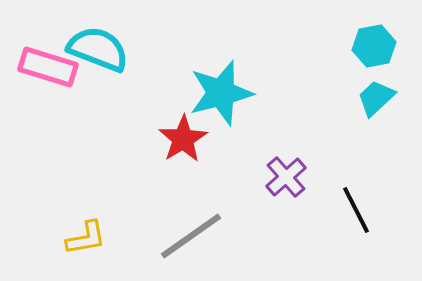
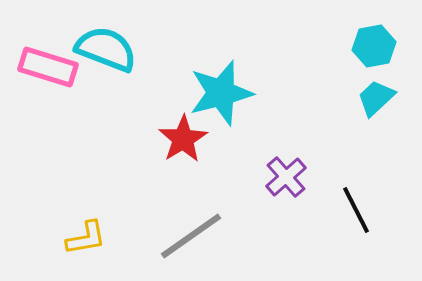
cyan semicircle: moved 8 px right
